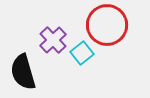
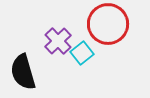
red circle: moved 1 px right, 1 px up
purple cross: moved 5 px right, 1 px down
